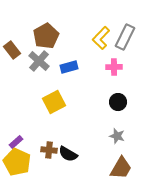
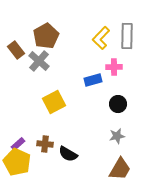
gray rectangle: moved 2 px right, 1 px up; rotated 25 degrees counterclockwise
brown rectangle: moved 4 px right
blue rectangle: moved 24 px right, 13 px down
black circle: moved 2 px down
gray star: rotated 28 degrees counterclockwise
purple rectangle: moved 2 px right, 2 px down
brown cross: moved 4 px left, 6 px up
brown trapezoid: moved 1 px left, 1 px down
